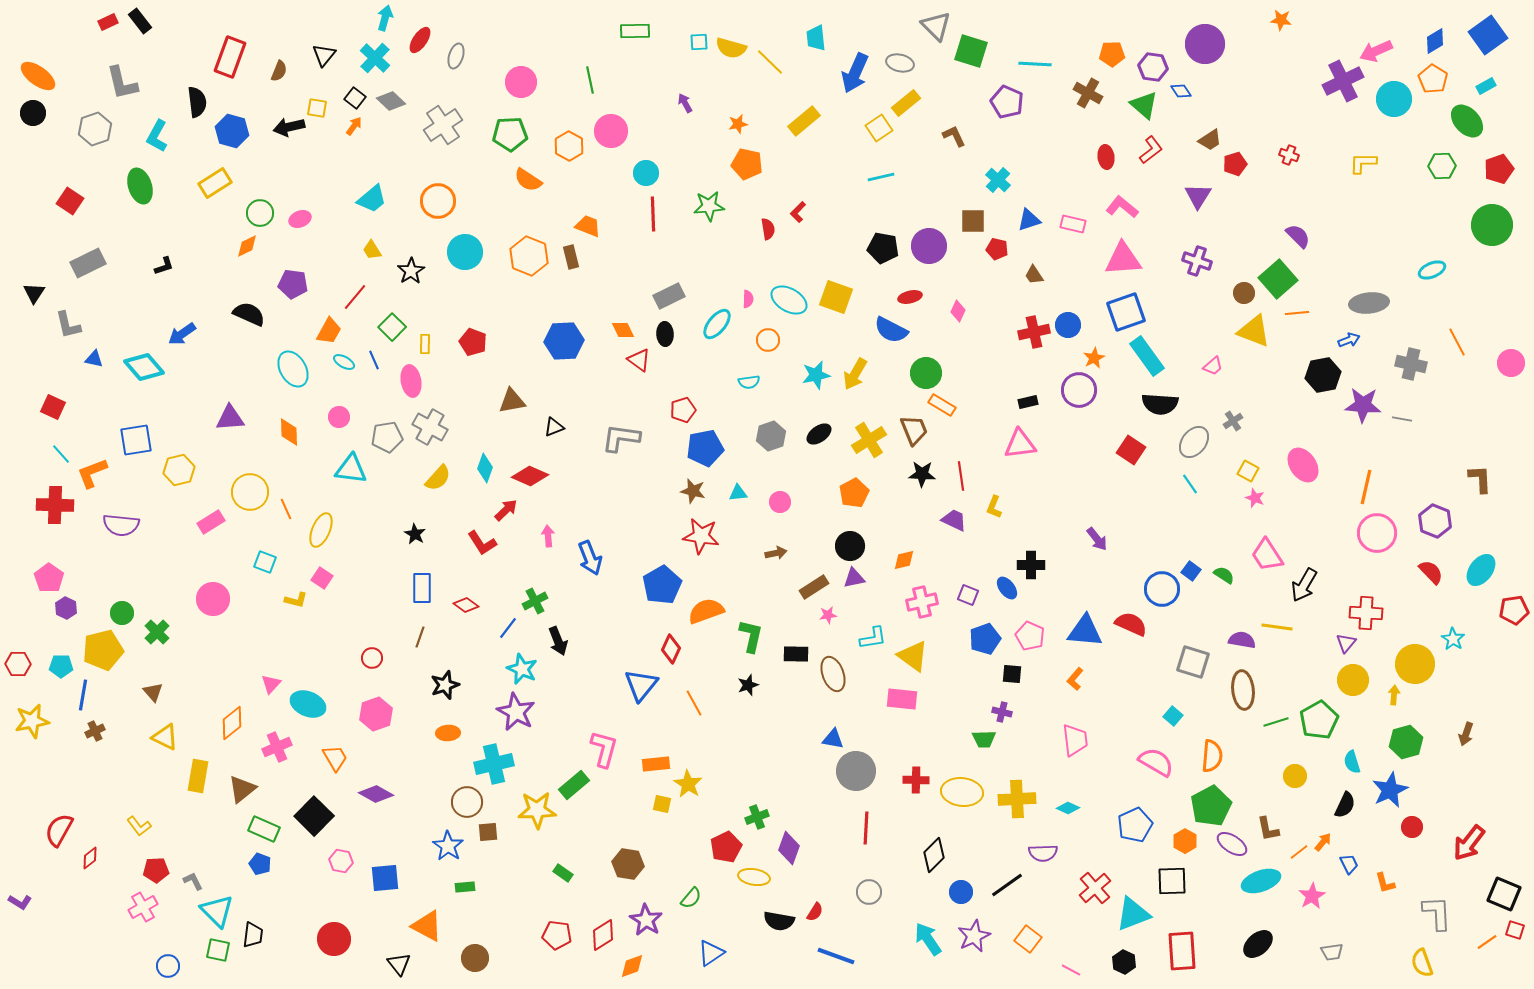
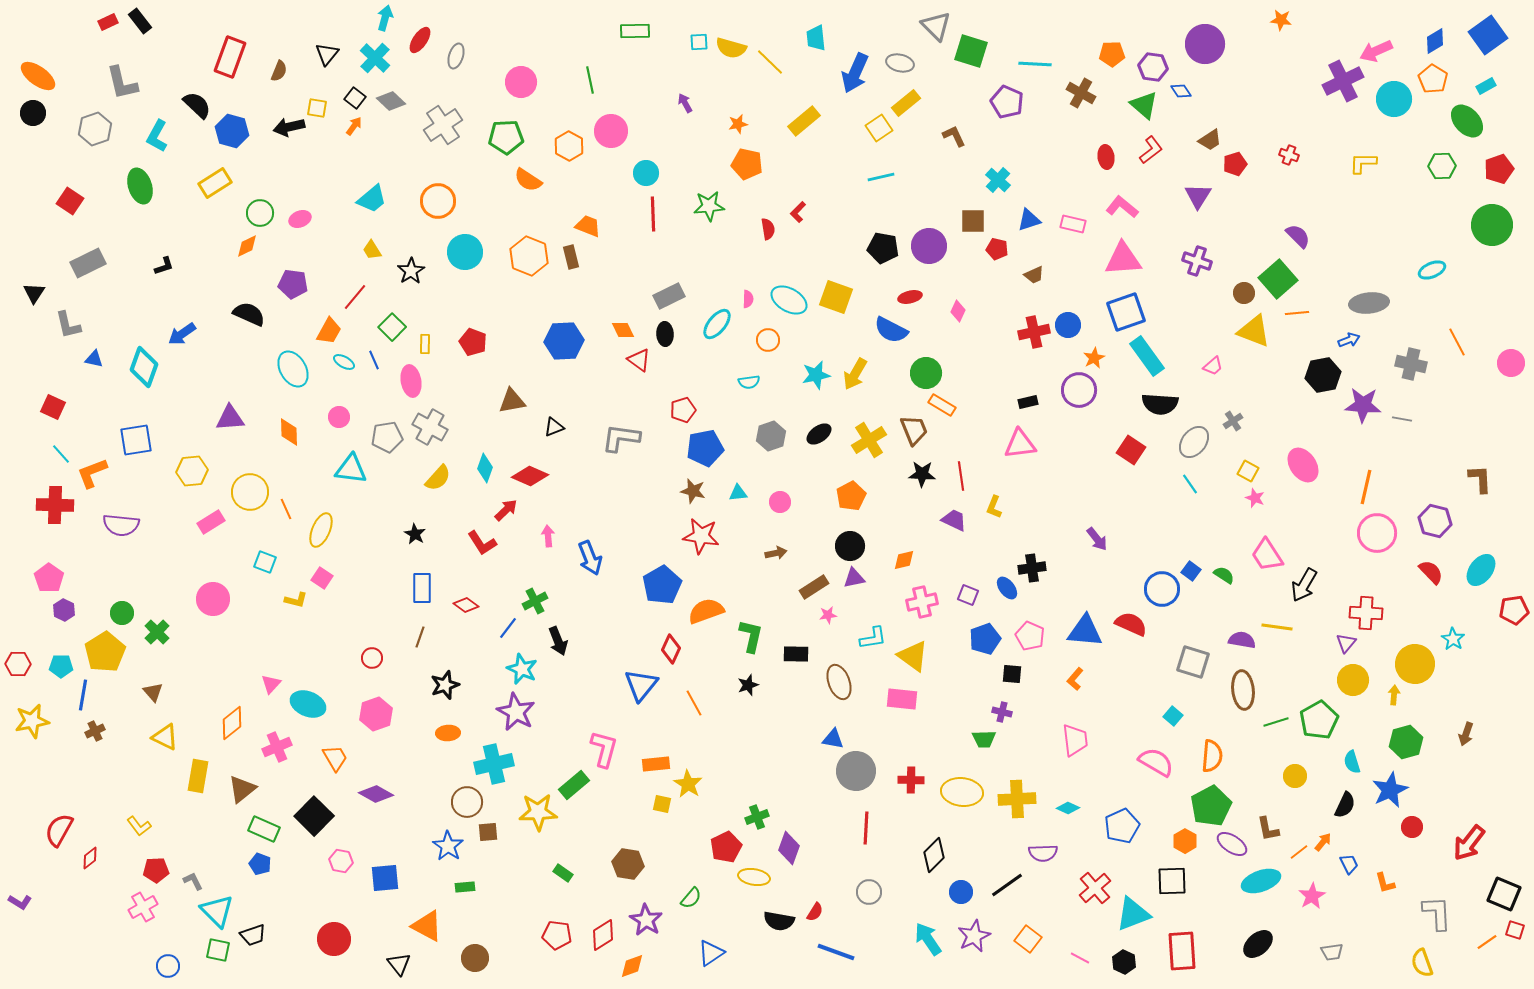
black triangle at (324, 55): moved 3 px right, 1 px up
brown cross at (1088, 93): moved 7 px left
black semicircle at (197, 102): moved 3 px down; rotated 40 degrees counterclockwise
green pentagon at (510, 134): moved 4 px left, 3 px down
brown trapezoid at (1034, 275): rotated 80 degrees counterclockwise
cyan diamond at (144, 367): rotated 60 degrees clockwise
yellow hexagon at (179, 470): moved 13 px right, 1 px down; rotated 8 degrees clockwise
orange pentagon at (854, 493): moved 3 px left, 3 px down
purple hexagon at (1435, 521): rotated 8 degrees counterclockwise
black cross at (1031, 565): moved 1 px right, 3 px down; rotated 8 degrees counterclockwise
purple hexagon at (66, 608): moved 2 px left, 2 px down
yellow pentagon at (103, 650): moved 2 px right, 2 px down; rotated 18 degrees counterclockwise
brown ellipse at (833, 674): moved 6 px right, 8 px down
red cross at (916, 780): moved 5 px left
yellow star at (537, 810): moved 1 px right, 2 px down
blue pentagon at (1135, 825): moved 13 px left, 1 px down
black trapezoid at (253, 935): rotated 64 degrees clockwise
blue line at (836, 956): moved 4 px up
pink line at (1071, 970): moved 9 px right, 12 px up
